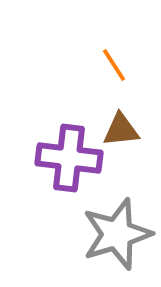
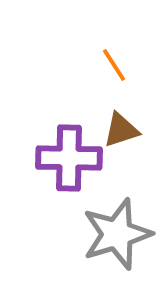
brown triangle: rotated 12 degrees counterclockwise
purple cross: rotated 6 degrees counterclockwise
